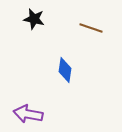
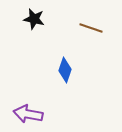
blue diamond: rotated 10 degrees clockwise
